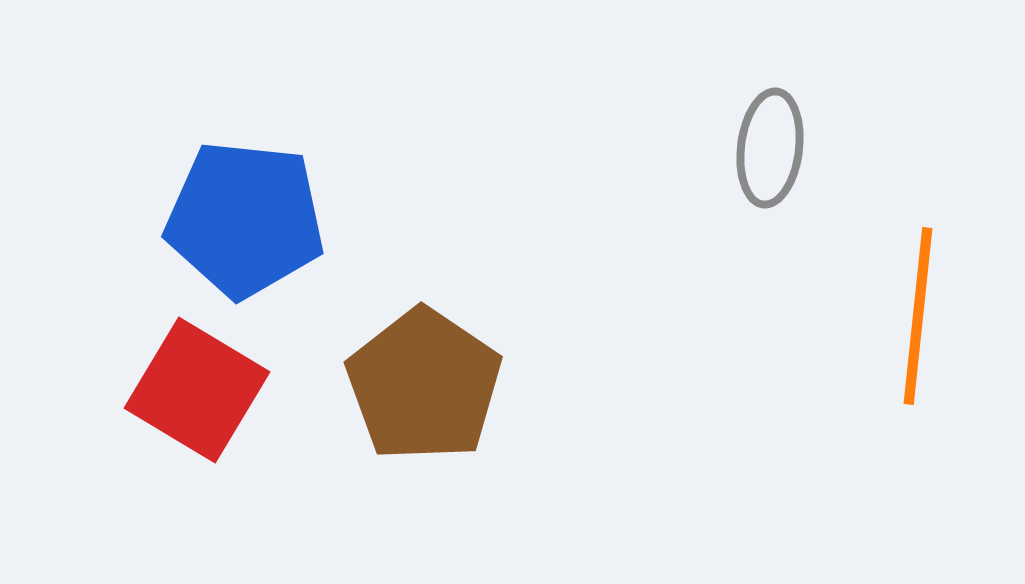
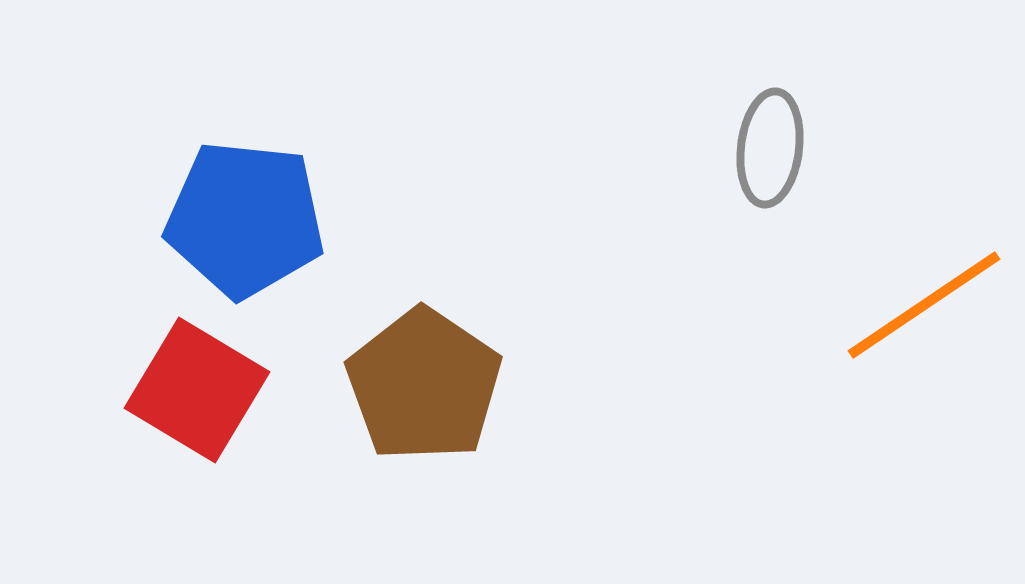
orange line: moved 6 px right, 11 px up; rotated 50 degrees clockwise
